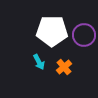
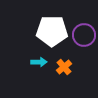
cyan arrow: rotated 63 degrees counterclockwise
